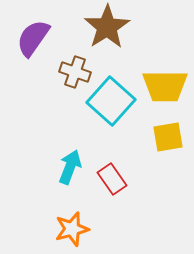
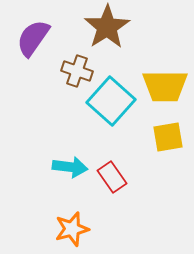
brown cross: moved 2 px right, 1 px up
cyan arrow: rotated 76 degrees clockwise
red rectangle: moved 2 px up
